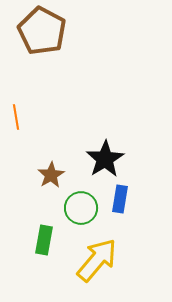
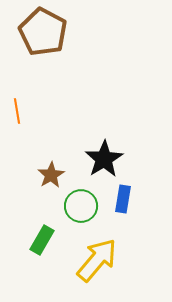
brown pentagon: moved 1 px right, 1 px down
orange line: moved 1 px right, 6 px up
black star: moved 1 px left
blue rectangle: moved 3 px right
green circle: moved 2 px up
green rectangle: moved 2 px left; rotated 20 degrees clockwise
